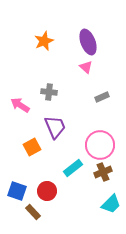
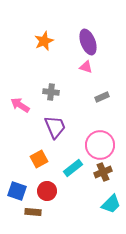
pink triangle: rotated 24 degrees counterclockwise
gray cross: moved 2 px right
orange square: moved 7 px right, 12 px down
brown rectangle: rotated 42 degrees counterclockwise
